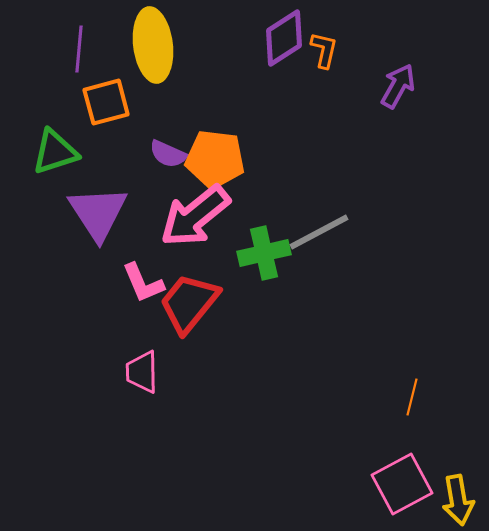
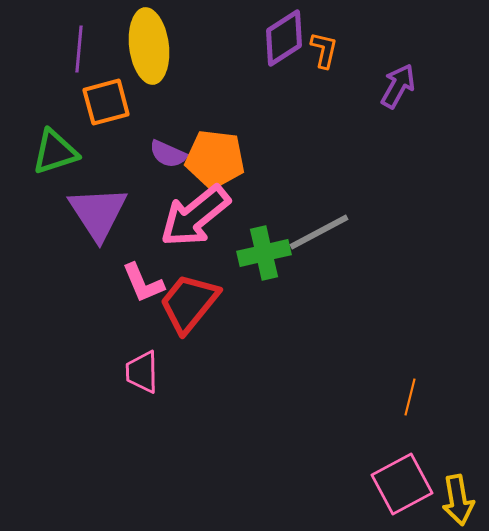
yellow ellipse: moved 4 px left, 1 px down
orange line: moved 2 px left
